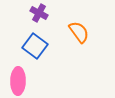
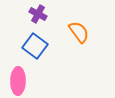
purple cross: moved 1 px left, 1 px down
